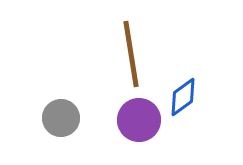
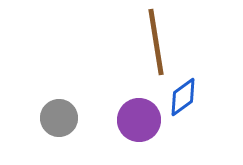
brown line: moved 25 px right, 12 px up
gray circle: moved 2 px left
